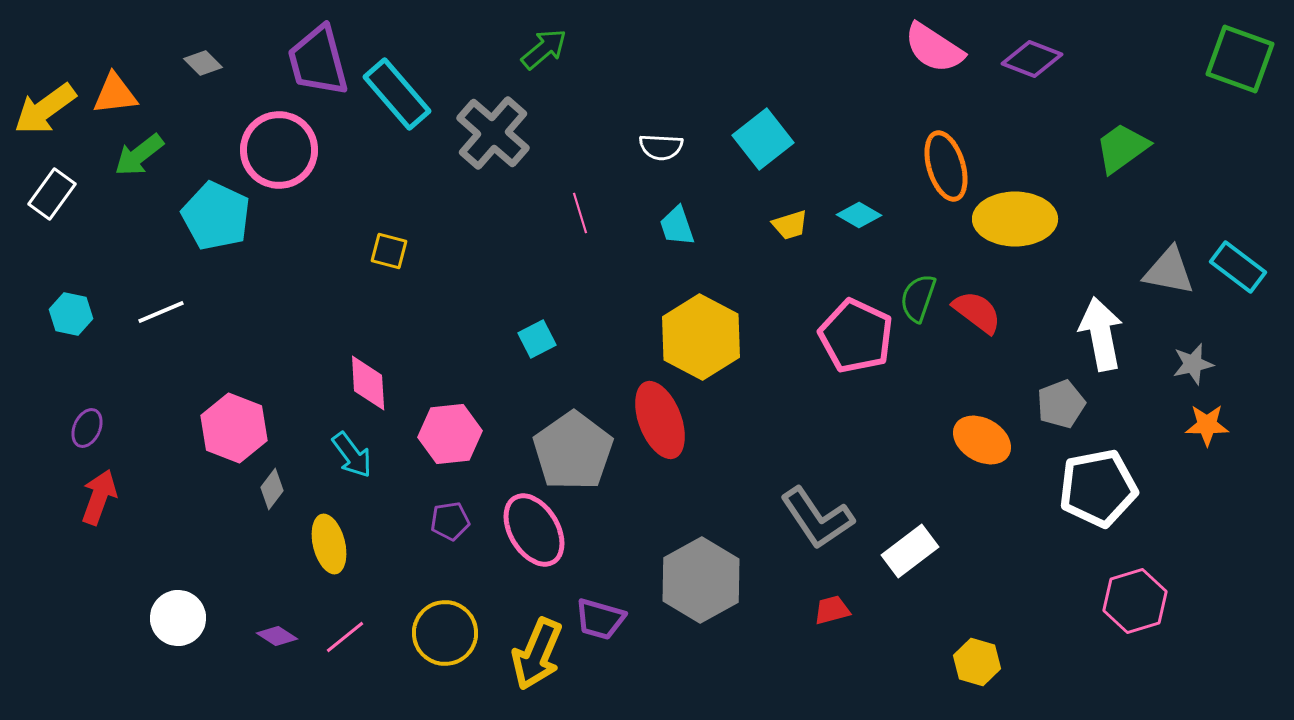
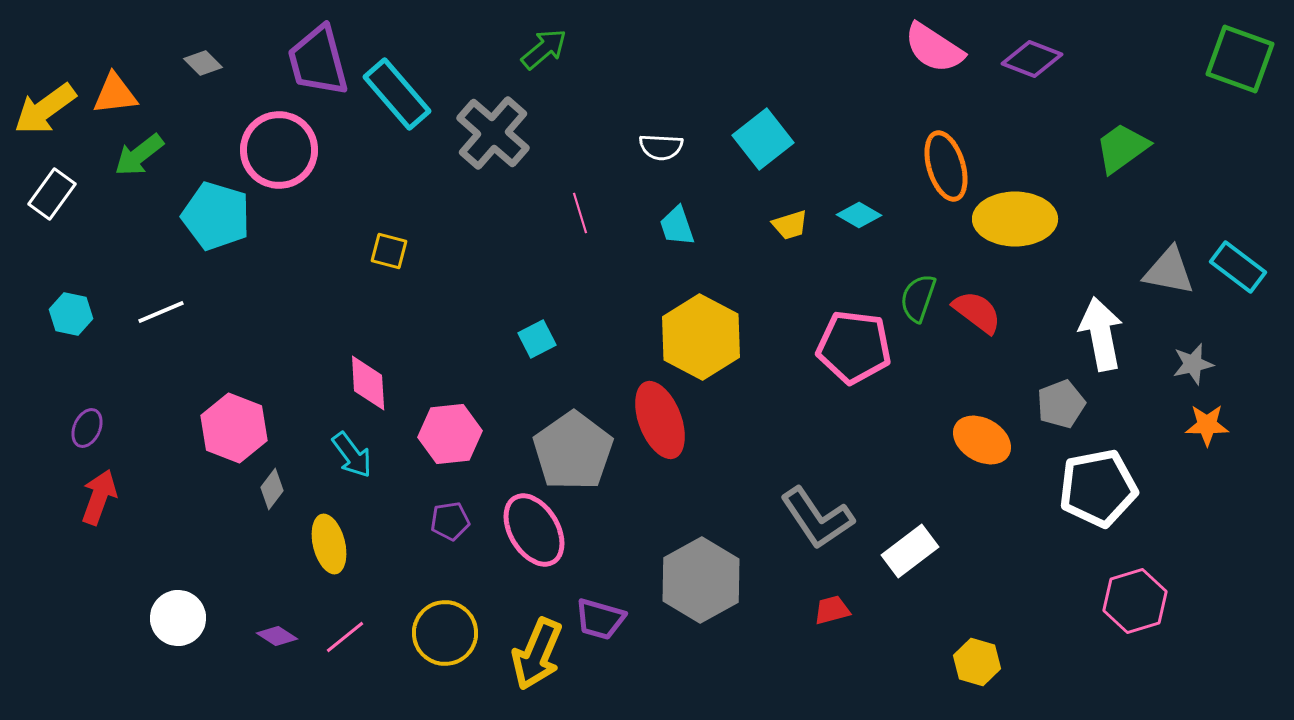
cyan pentagon at (216, 216): rotated 8 degrees counterclockwise
pink pentagon at (856, 336): moved 2 px left, 11 px down; rotated 18 degrees counterclockwise
